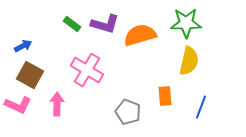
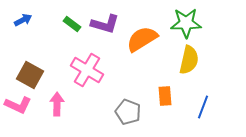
orange semicircle: moved 2 px right, 4 px down; rotated 16 degrees counterclockwise
blue arrow: moved 26 px up
yellow semicircle: moved 1 px up
blue line: moved 2 px right
